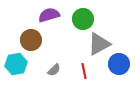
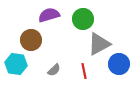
cyan hexagon: rotated 20 degrees clockwise
